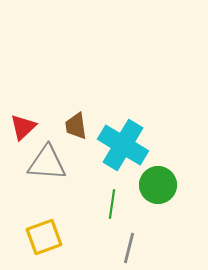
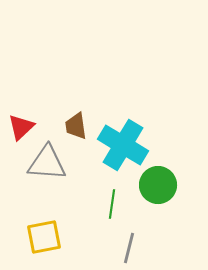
red triangle: moved 2 px left
yellow square: rotated 9 degrees clockwise
